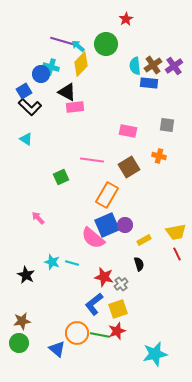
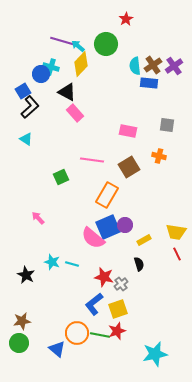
blue square at (24, 91): moved 1 px left
black L-shape at (30, 107): rotated 85 degrees counterclockwise
pink rectangle at (75, 107): moved 6 px down; rotated 54 degrees clockwise
blue square at (107, 225): moved 1 px right, 2 px down
yellow trapezoid at (176, 232): rotated 20 degrees clockwise
cyan line at (72, 263): moved 1 px down
